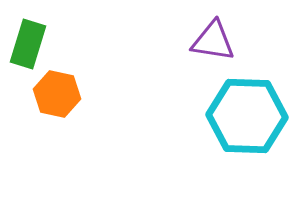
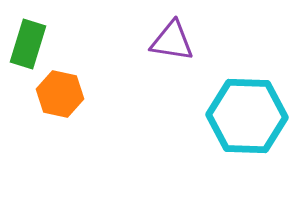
purple triangle: moved 41 px left
orange hexagon: moved 3 px right
